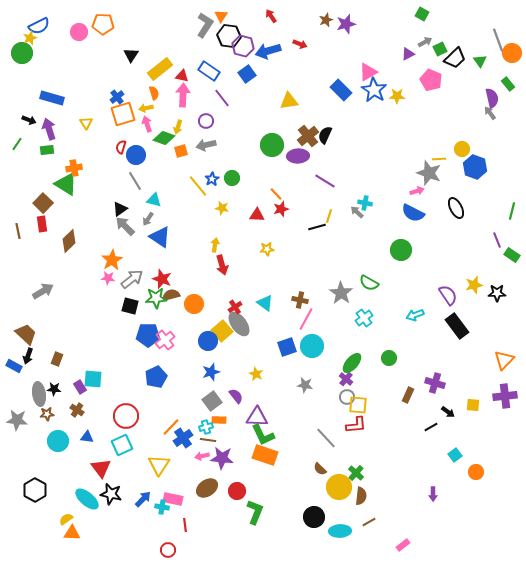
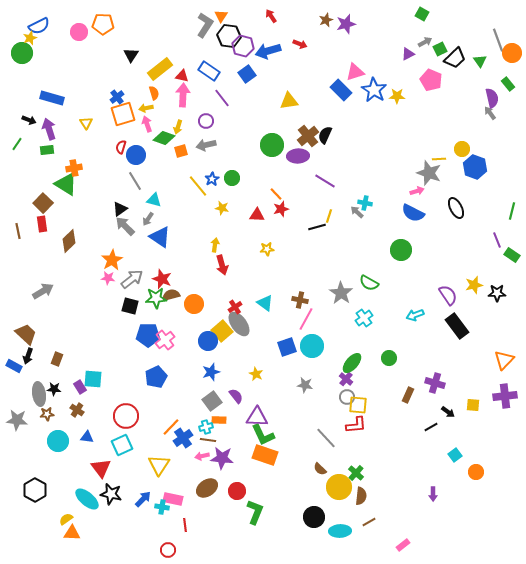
pink triangle at (368, 72): moved 13 px left; rotated 12 degrees clockwise
